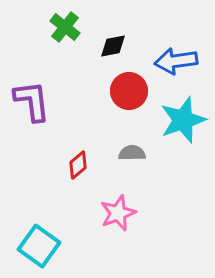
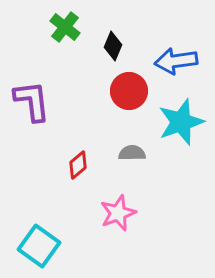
black diamond: rotated 56 degrees counterclockwise
cyan star: moved 2 px left, 2 px down
